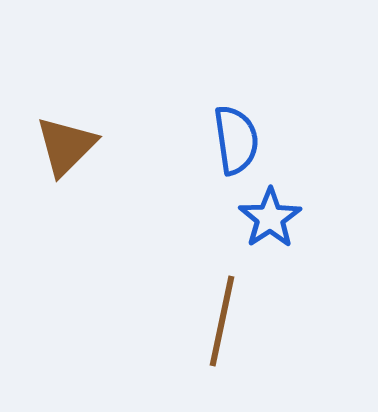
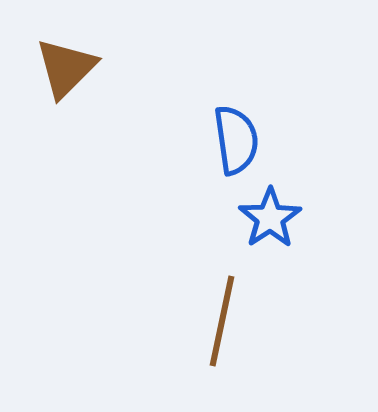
brown triangle: moved 78 px up
